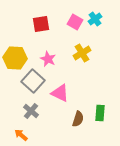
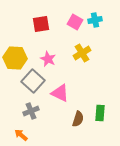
cyan cross: moved 1 px down; rotated 24 degrees clockwise
gray cross: rotated 28 degrees clockwise
